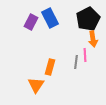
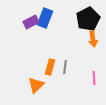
blue rectangle: moved 5 px left; rotated 48 degrees clockwise
purple rectangle: rotated 35 degrees clockwise
pink line: moved 9 px right, 23 px down
gray line: moved 11 px left, 5 px down
orange triangle: rotated 12 degrees clockwise
